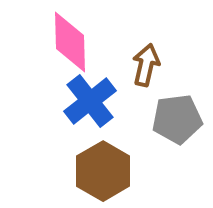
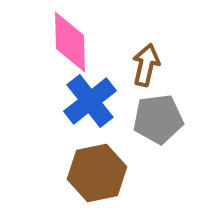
gray pentagon: moved 19 px left
brown hexagon: moved 6 px left, 2 px down; rotated 18 degrees clockwise
